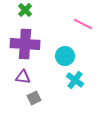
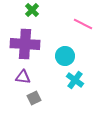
green cross: moved 7 px right
